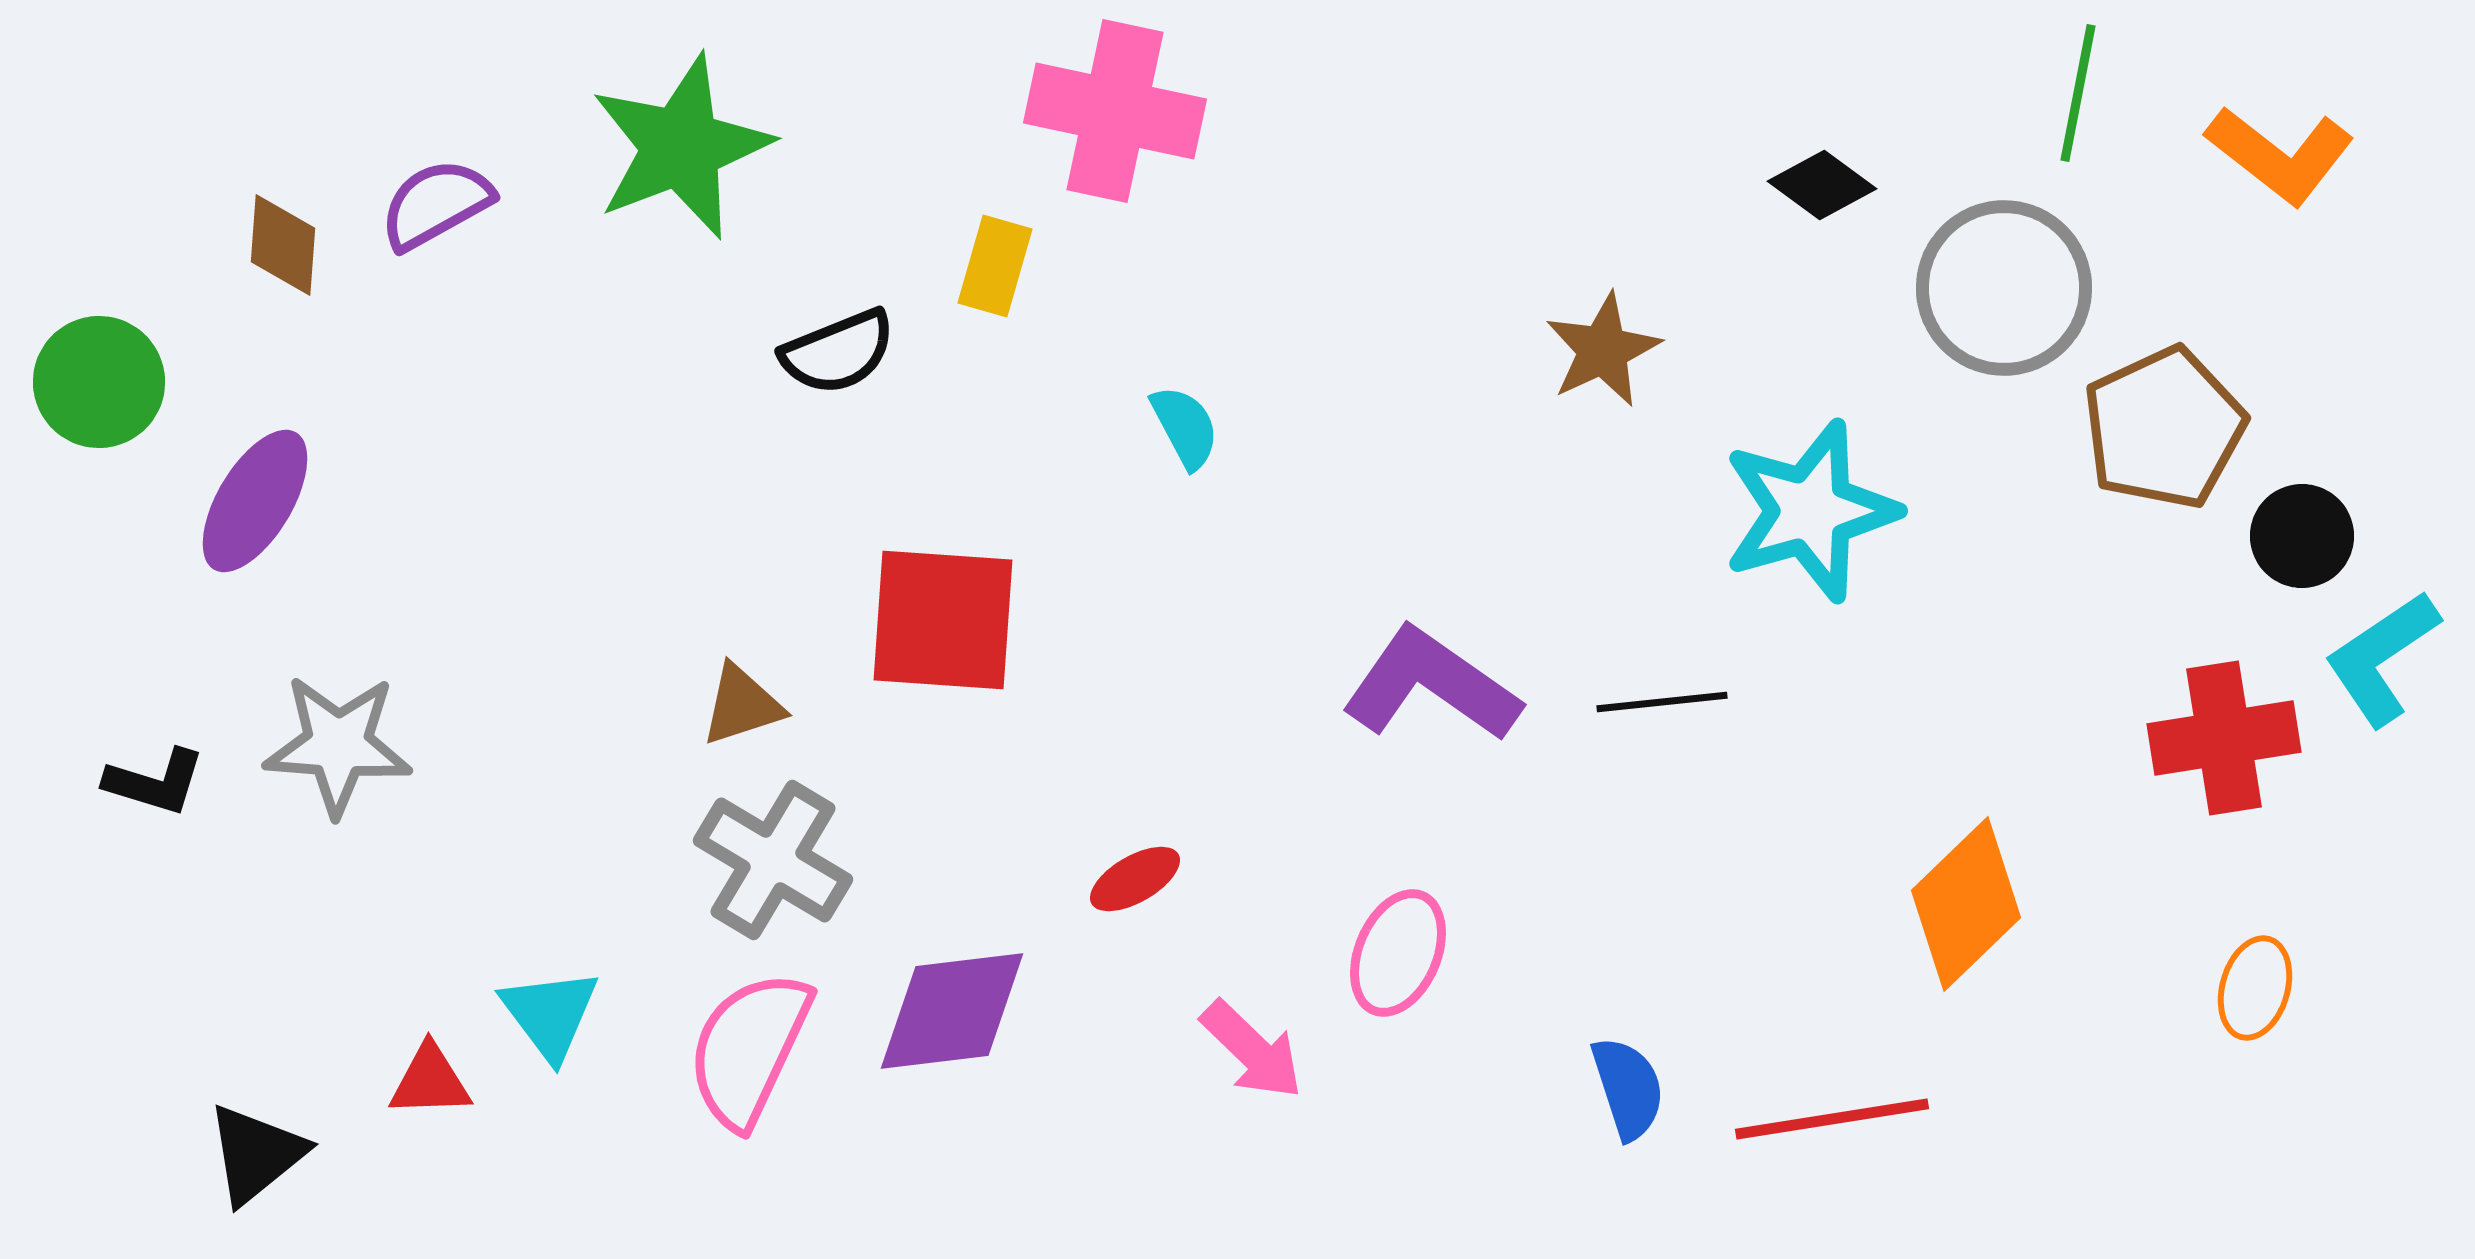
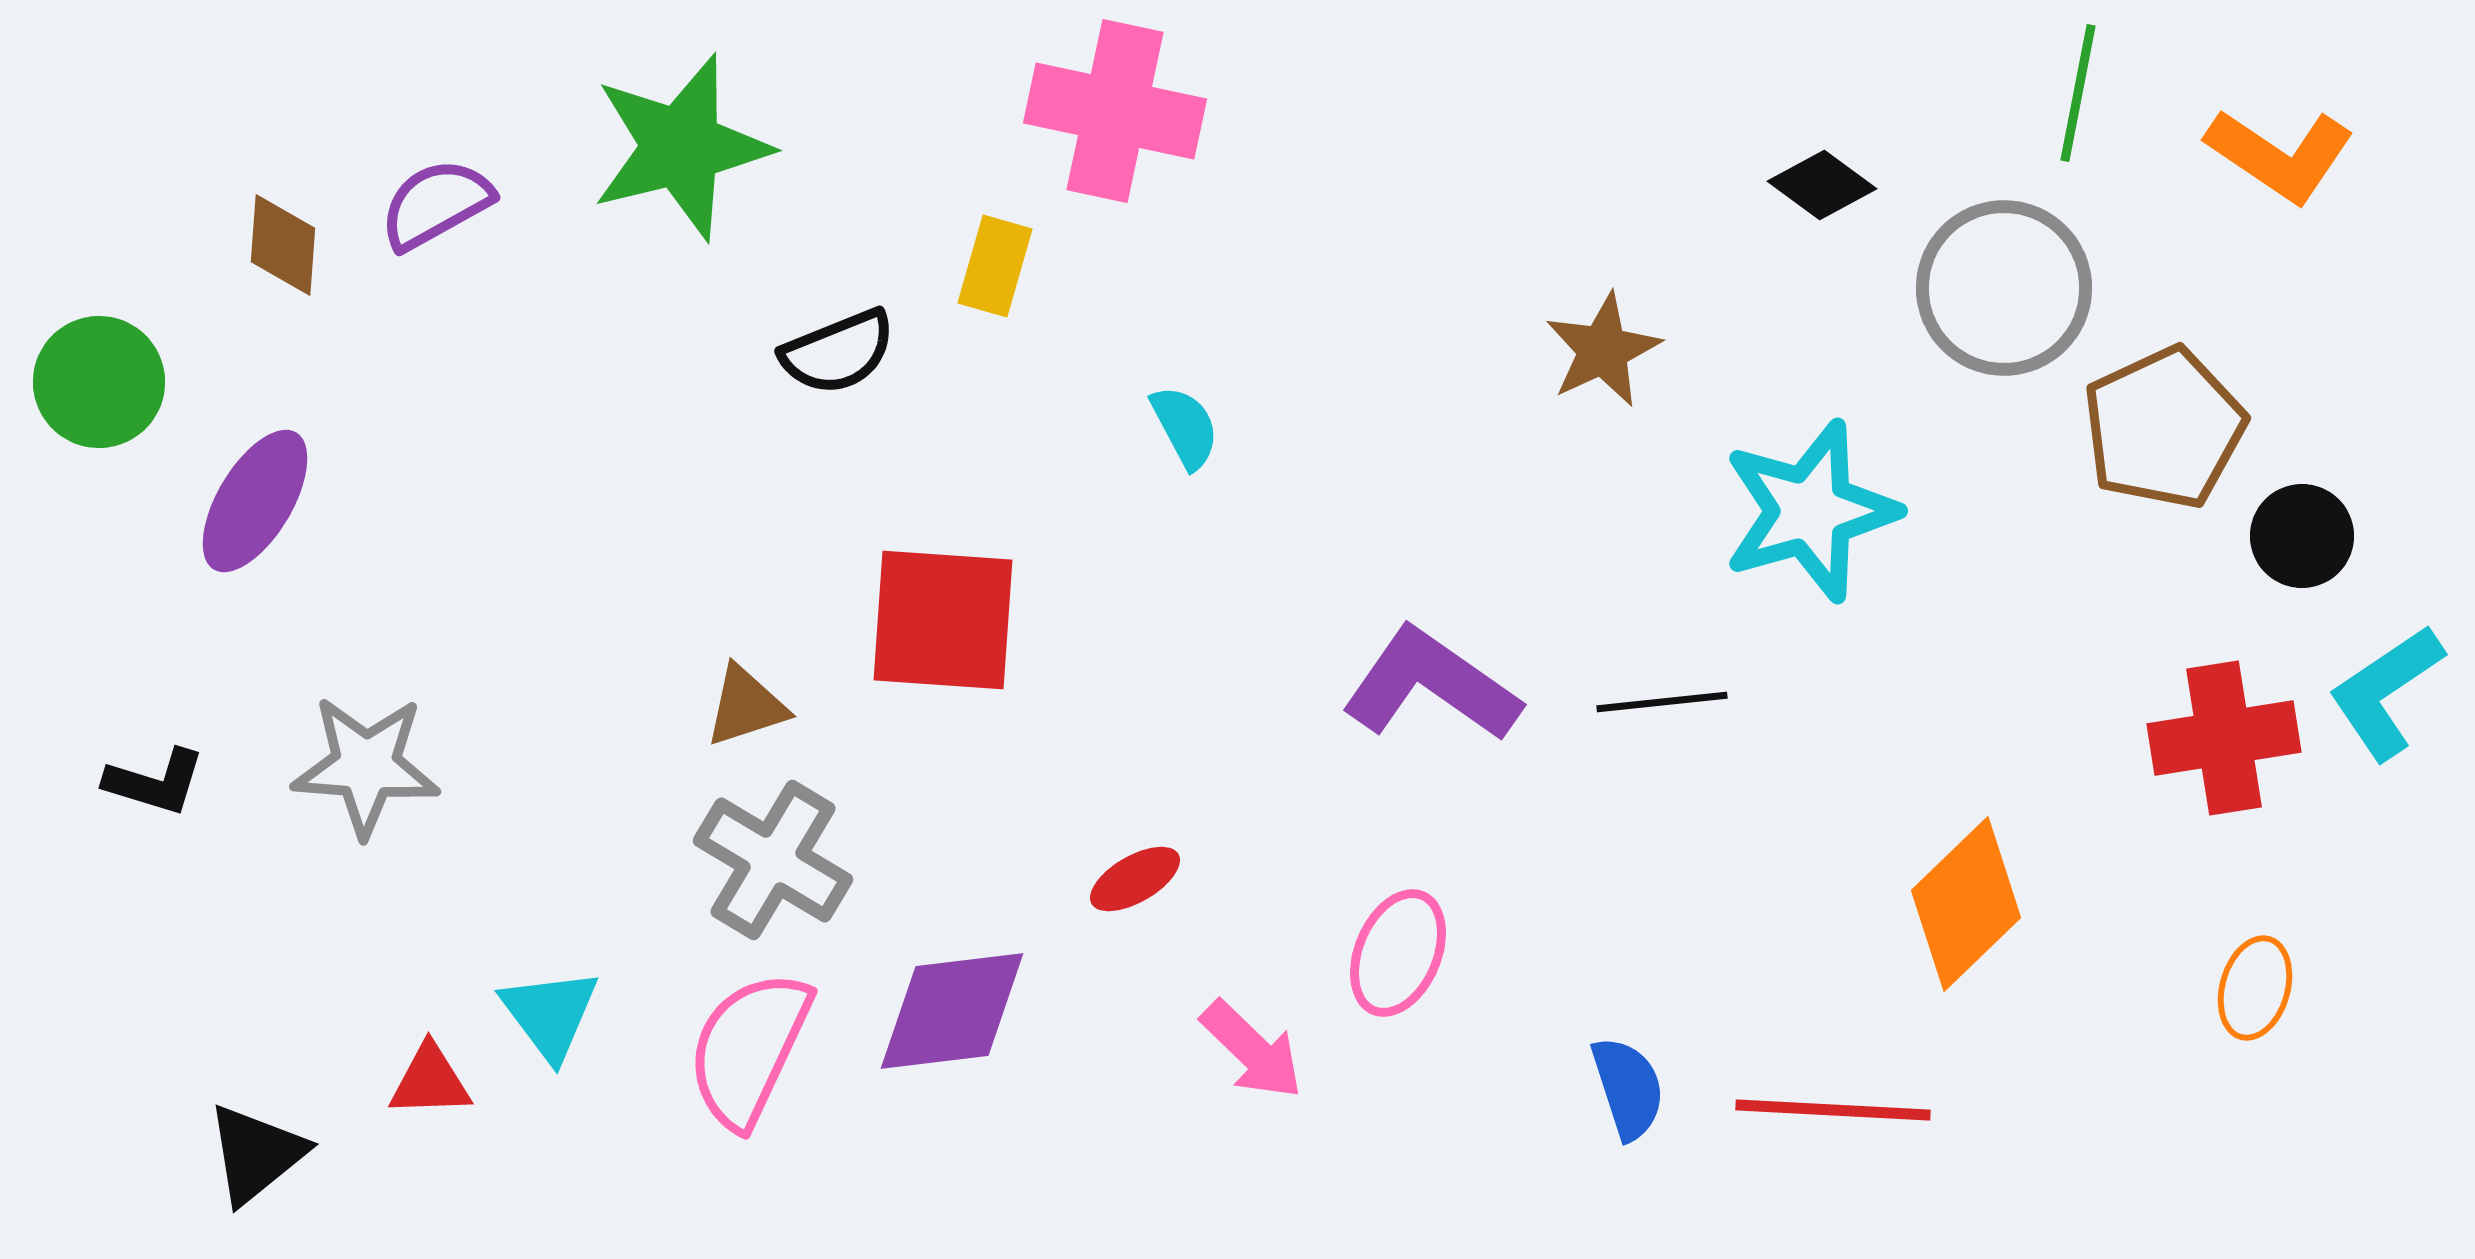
green star: rotated 7 degrees clockwise
orange L-shape: rotated 4 degrees counterclockwise
cyan L-shape: moved 4 px right, 34 px down
brown triangle: moved 4 px right, 1 px down
gray star: moved 28 px right, 21 px down
red line: moved 1 px right, 9 px up; rotated 12 degrees clockwise
